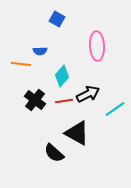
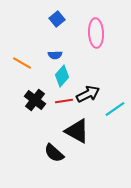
blue square: rotated 21 degrees clockwise
pink ellipse: moved 1 px left, 13 px up
blue semicircle: moved 15 px right, 4 px down
orange line: moved 1 px right, 1 px up; rotated 24 degrees clockwise
black triangle: moved 2 px up
